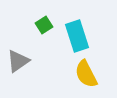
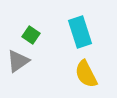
green square: moved 13 px left, 10 px down; rotated 24 degrees counterclockwise
cyan rectangle: moved 3 px right, 4 px up
